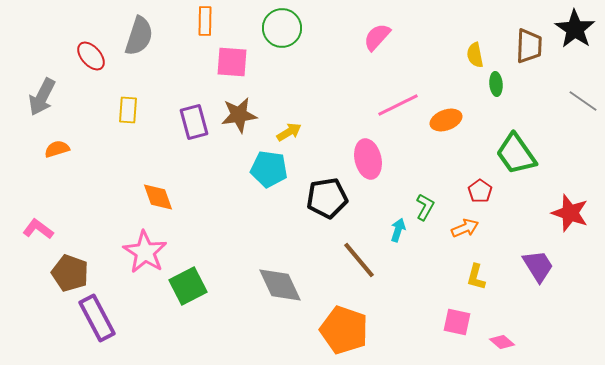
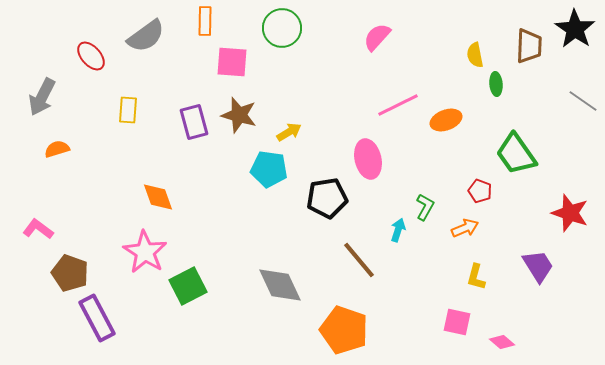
gray semicircle at (139, 36): moved 7 px right; rotated 36 degrees clockwise
brown star at (239, 115): rotated 24 degrees clockwise
red pentagon at (480, 191): rotated 15 degrees counterclockwise
